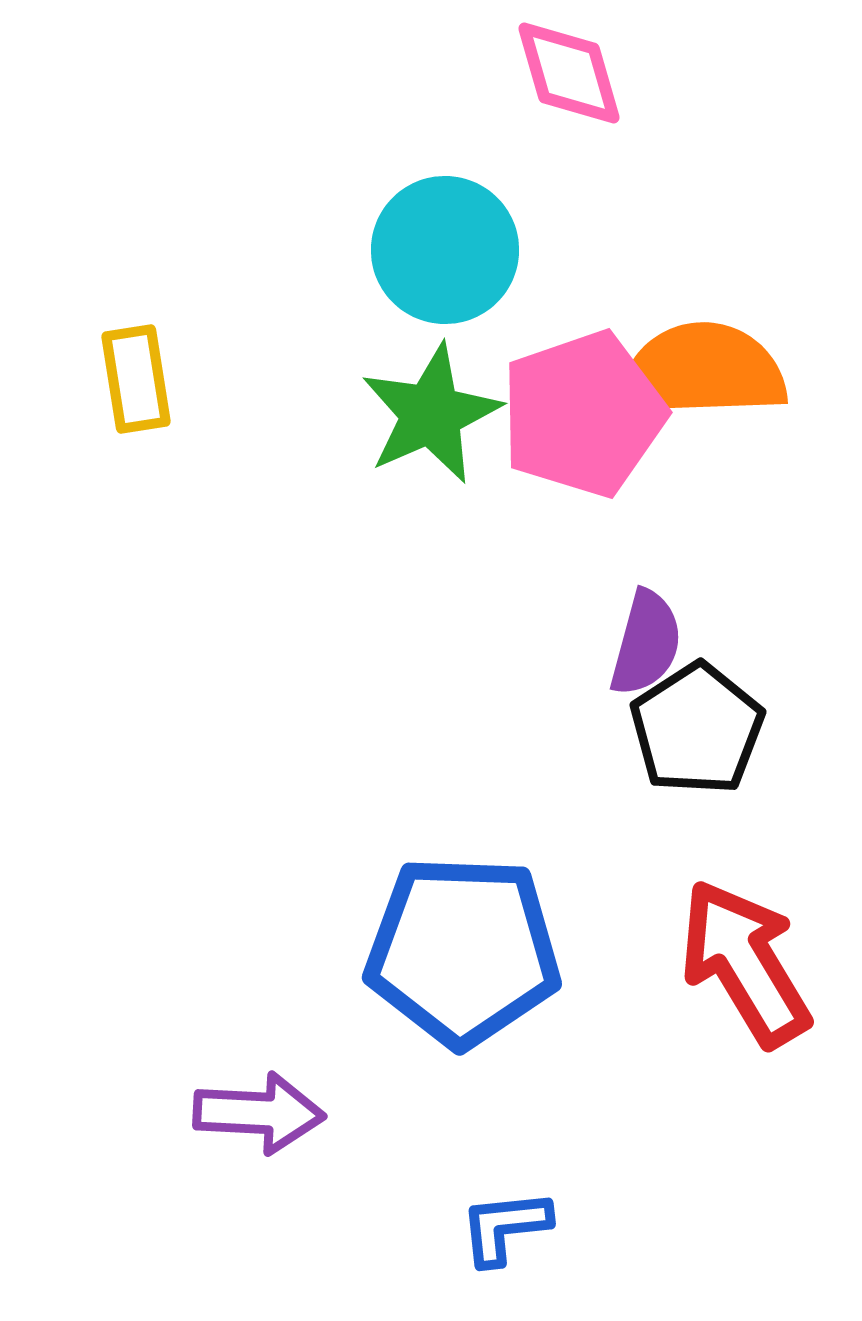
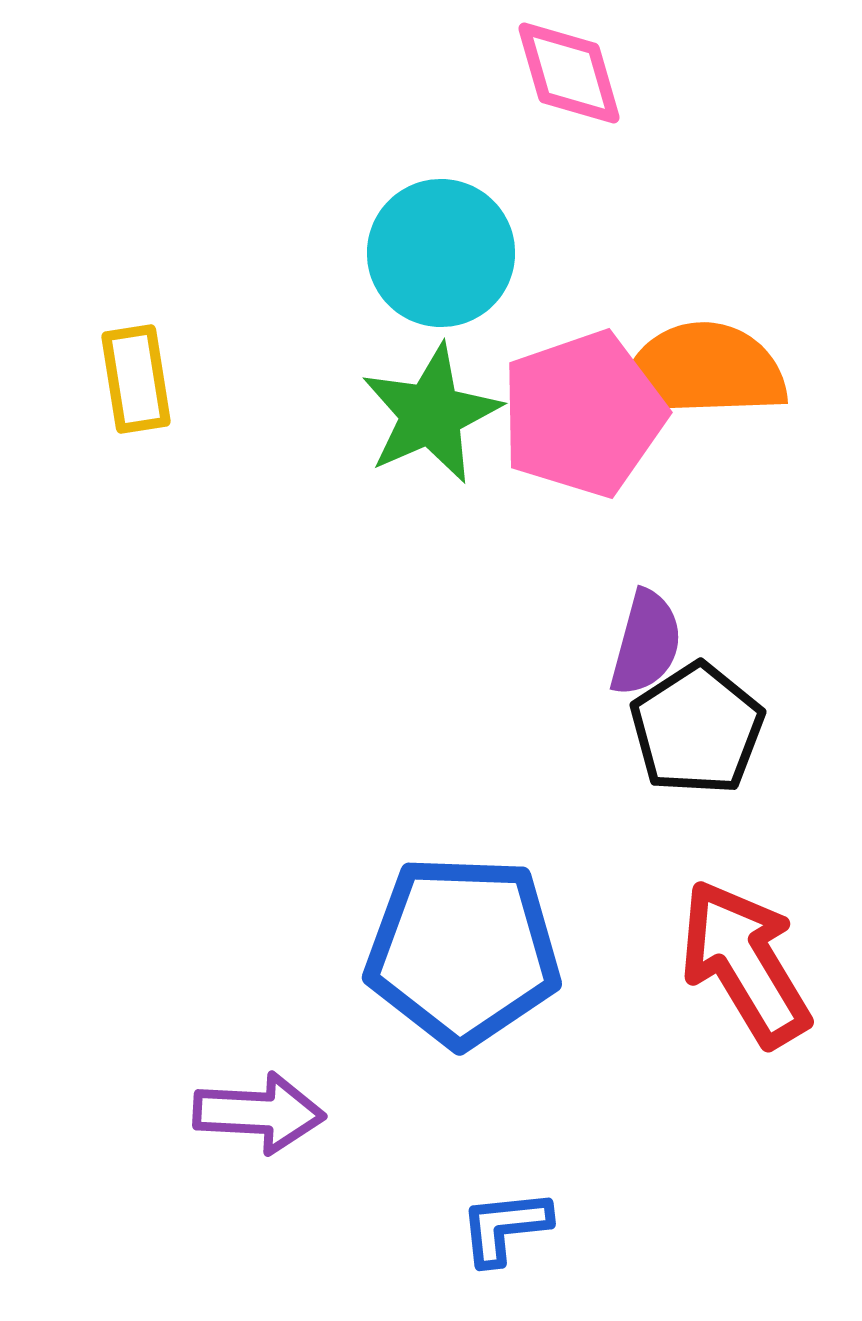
cyan circle: moved 4 px left, 3 px down
